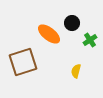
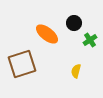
black circle: moved 2 px right
orange ellipse: moved 2 px left
brown square: moved 1 px left, 2 px down
